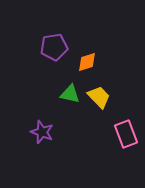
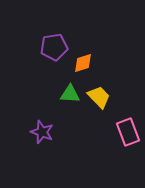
orange diamond: moved 4 px left, 1 px down
green triangle: rotated 10 degrees counterclockwise
pink rectangle: moved 2 px right, 2 px up
